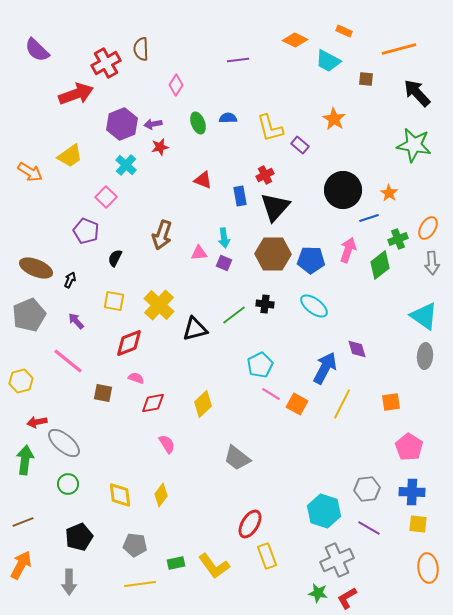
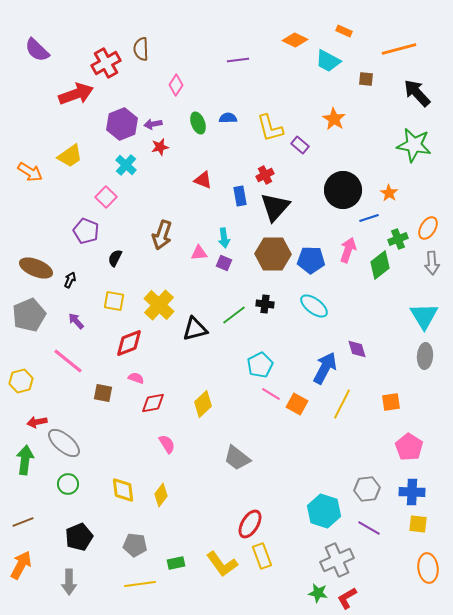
cyan triangle at (424, 316): rotated 24 degrees clockwise
yellow diamond at (120, 495): moved 3 px right, 5 px up
yellow rectangle at (267, 556): moved 5 px left
yellow L-shape at (214, 566): moved 8 px right, 2 px up
